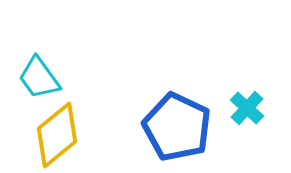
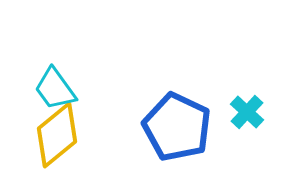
cyan trapezoid: moved 16 px right, 11 px down
cyan cross: moved 4 px down
